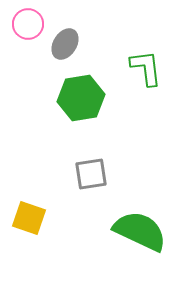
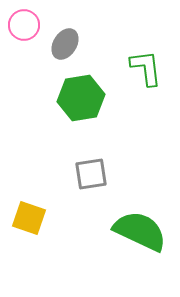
pink circle: moved 4 px left, 1 px down
